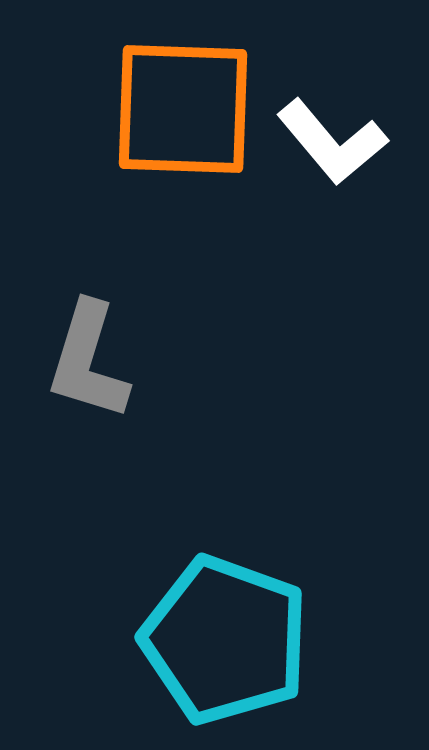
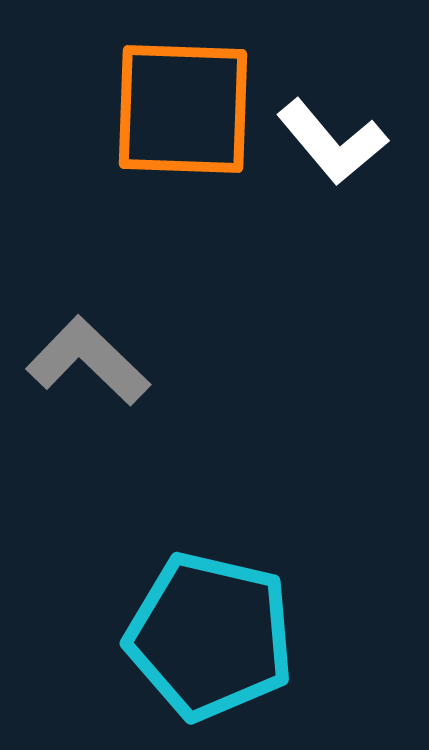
gray L-shape: rotated 117 degrees clockwise
cyan pentagon: moved 15 px left, 4 px up; rotated 7 degrees counterclockwise
